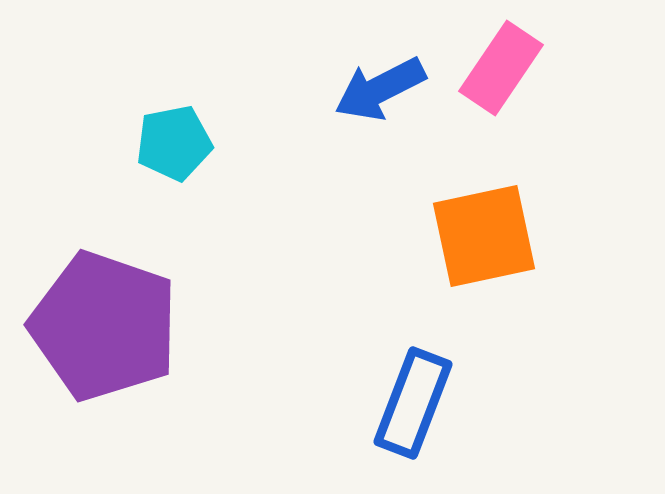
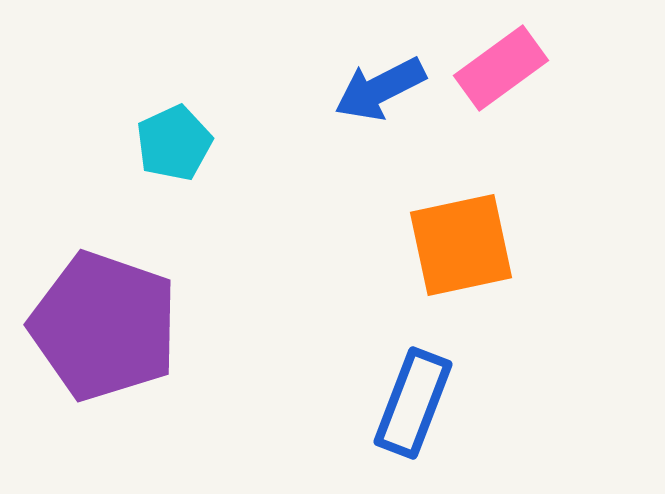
pink rectangle: rotated 20 degrees clockwise
cyan pentagon: rotated 14 degrees counterclockwise
orange square: moved 23 px left, 9 px down
